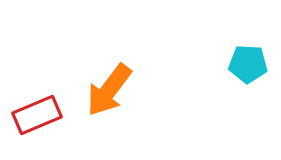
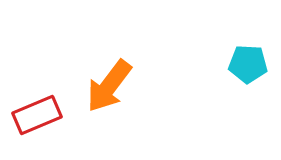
orange arrow: moved 4 px up
